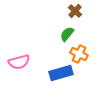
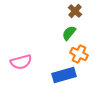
green semicircle: moved 2 px right, 1 px up
pink semicircle: moved 2 px right
blue rectangle: moved 3 px right, 2 px down
